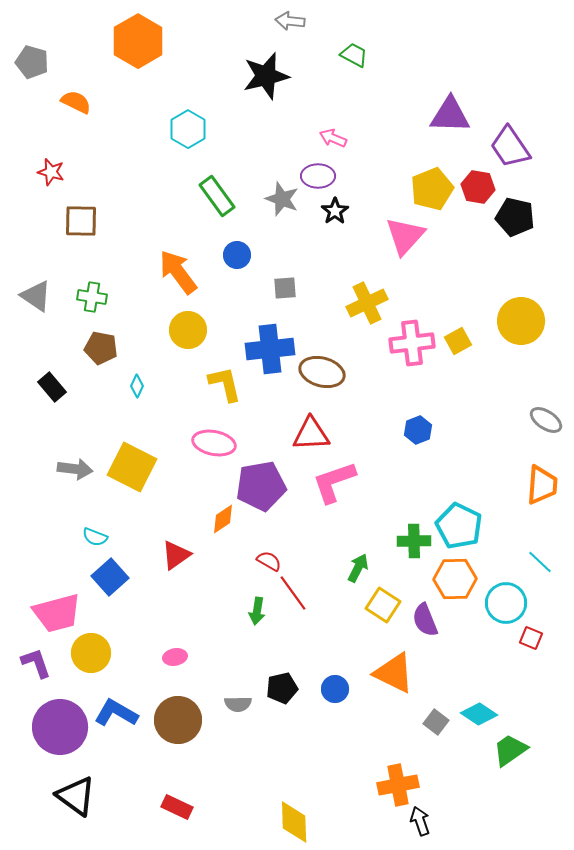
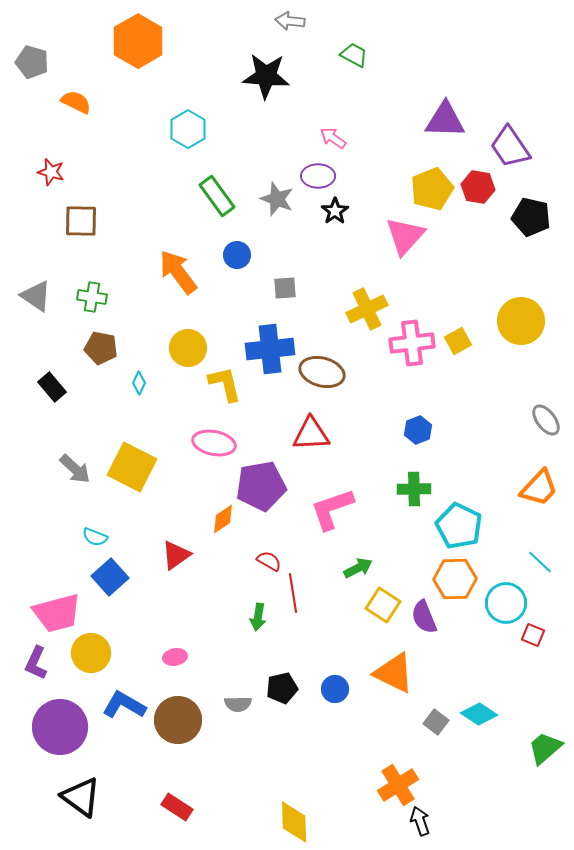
black star at (266, 76): rotated 18 degrees clockwise
purple triangle at (450, 115): moved 5 px left, 5 px down
pink arrow at (333, 138): rotated 12 degrees clockwise
gray star at (282, 199): moved 5 px left
black pentagon at (515, 217): moved 16 px right
yellow cross at (367, 303): moved 6 px down
yellow circle at (188, 330): moved 18 px down
cyan diamond at (137, 386): moved 2 px right, 3 px up
gray ellipse at (546, 420): rotated 20 degrees clockwise
gray arrow at (75, 469): rotated 36 degrees clockwise
pink L-shape at (334, 482): moved 2 px left, 27 px down
orange trapezoid at (542, 485): moved 3 px left, 3 px down; rotated 39 degrees clockwise
green cross at (414, 541): moved 52 px up
green arrow at (358, 568): rotated 36 degrees clockwise
red line at (293, 593): rotated 27 degrees clockwise
green arrow at (257, 611): moved 1 px right, 6 px down
purple semicircle at (425, 620): moved 1 px left, 3 px up
red square at (531, 638): moved 2 px right, 3 px up
purple L-shape at (36, 663): rotated 136 degrees counterclockwise
blue L-shape at (116, 713): moved 8 px right, 8 px up
green trapezoid at (510, 750): moved 35 px right, 2 px up; rotated 6 degrees counterclockwise
orange cross at (398, 785): rotated 21 degrees counterclockwise
black triangle at (76, 796): moved 5 px right, 1 px down
red rectangle at (177, 807): rotated 8 degrees clockwise
